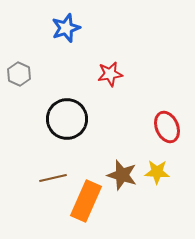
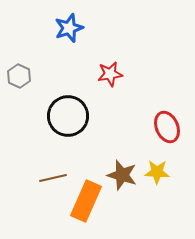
blue star: moved 3 px right
gray hexagon: moved 2 px down
black circle: moved 1 px right, 3 px up
